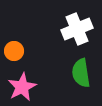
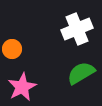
orange circle: moved 2 px left, 2 px up
green semicircle: rotated 68 degrees clockwise
